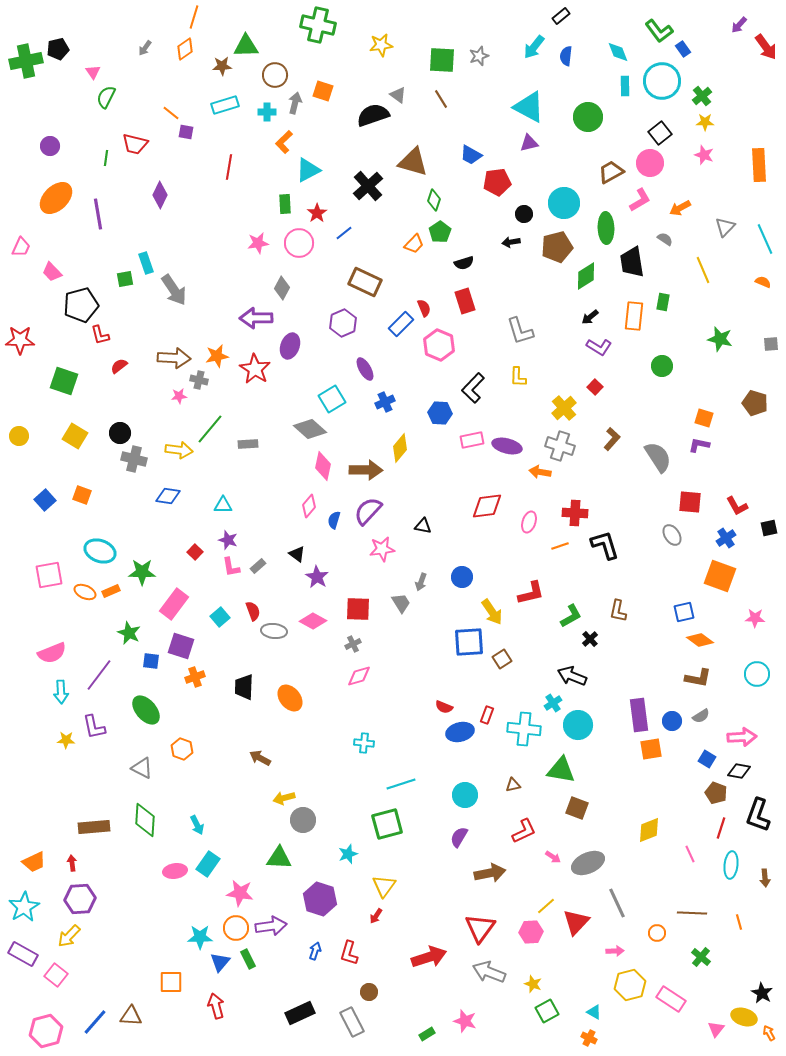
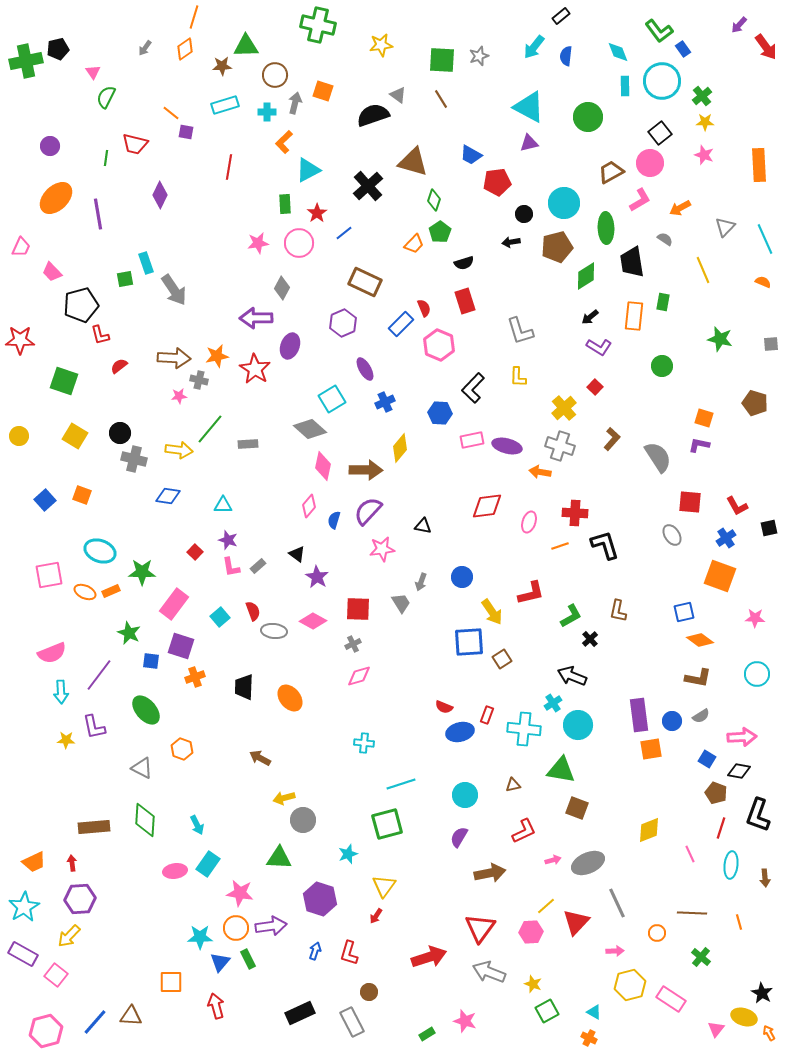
pink arrow at (553, 857): moved 3 px down; rotated 49 degrees counterclockwise
